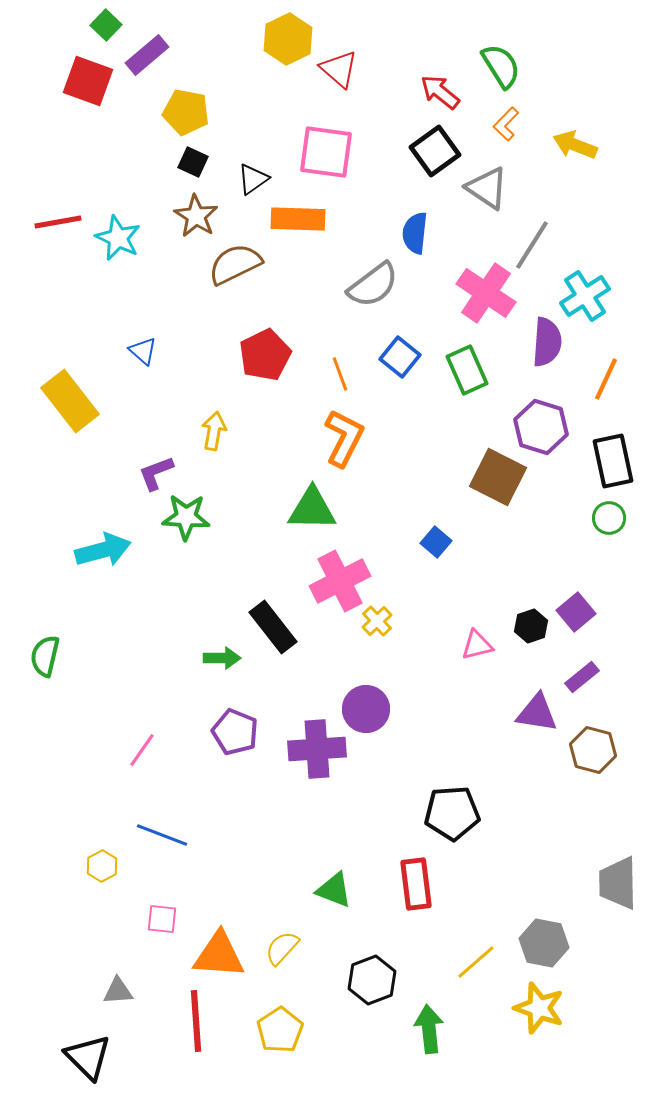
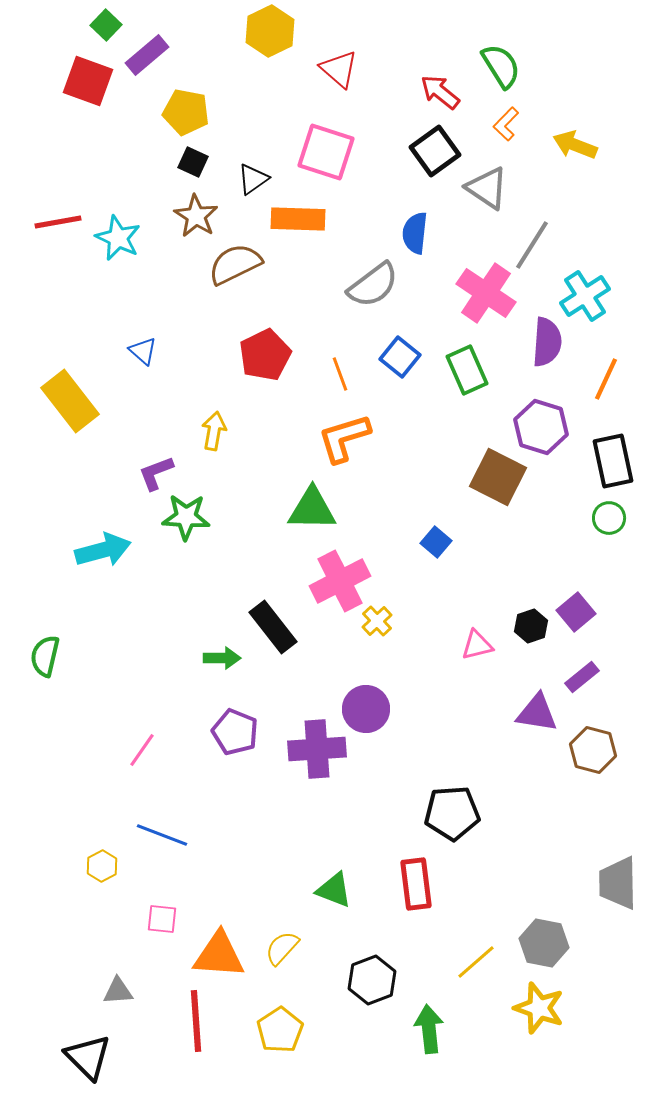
yellow hexagon at (288, 39): moved 18 px left, 8 px up
pink square at (326, 152): rotated 10 degrees clockwise
orange L-shape at (344, 438): rotated 134 degrees counterclockwise
